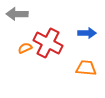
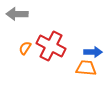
blue arrow: moved 6 px right, 19 px down
red cross: moved 3 px right, 3 px down
orange semicircle: rotated 32 degrees counterclockwise
